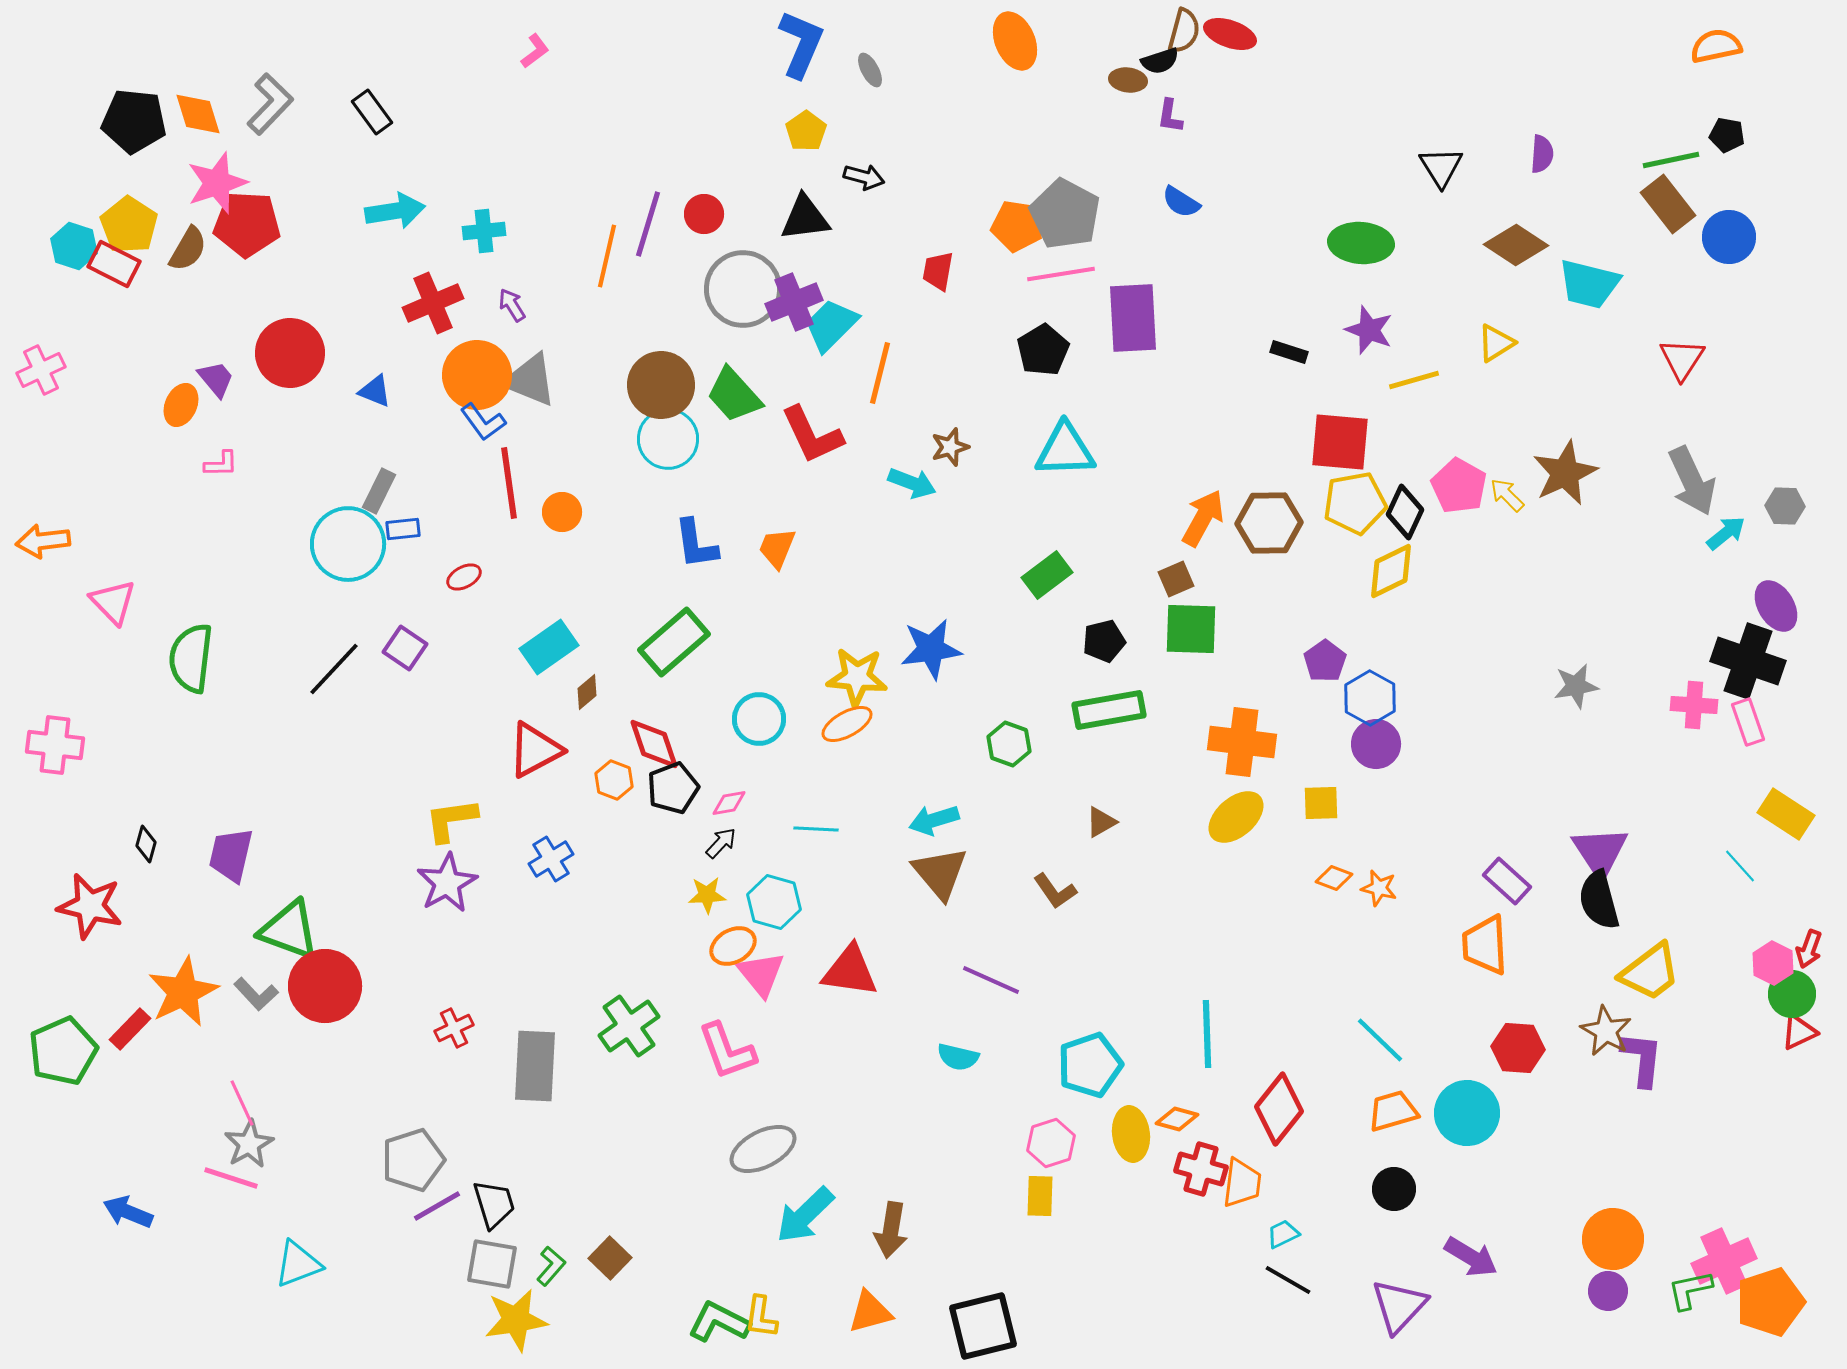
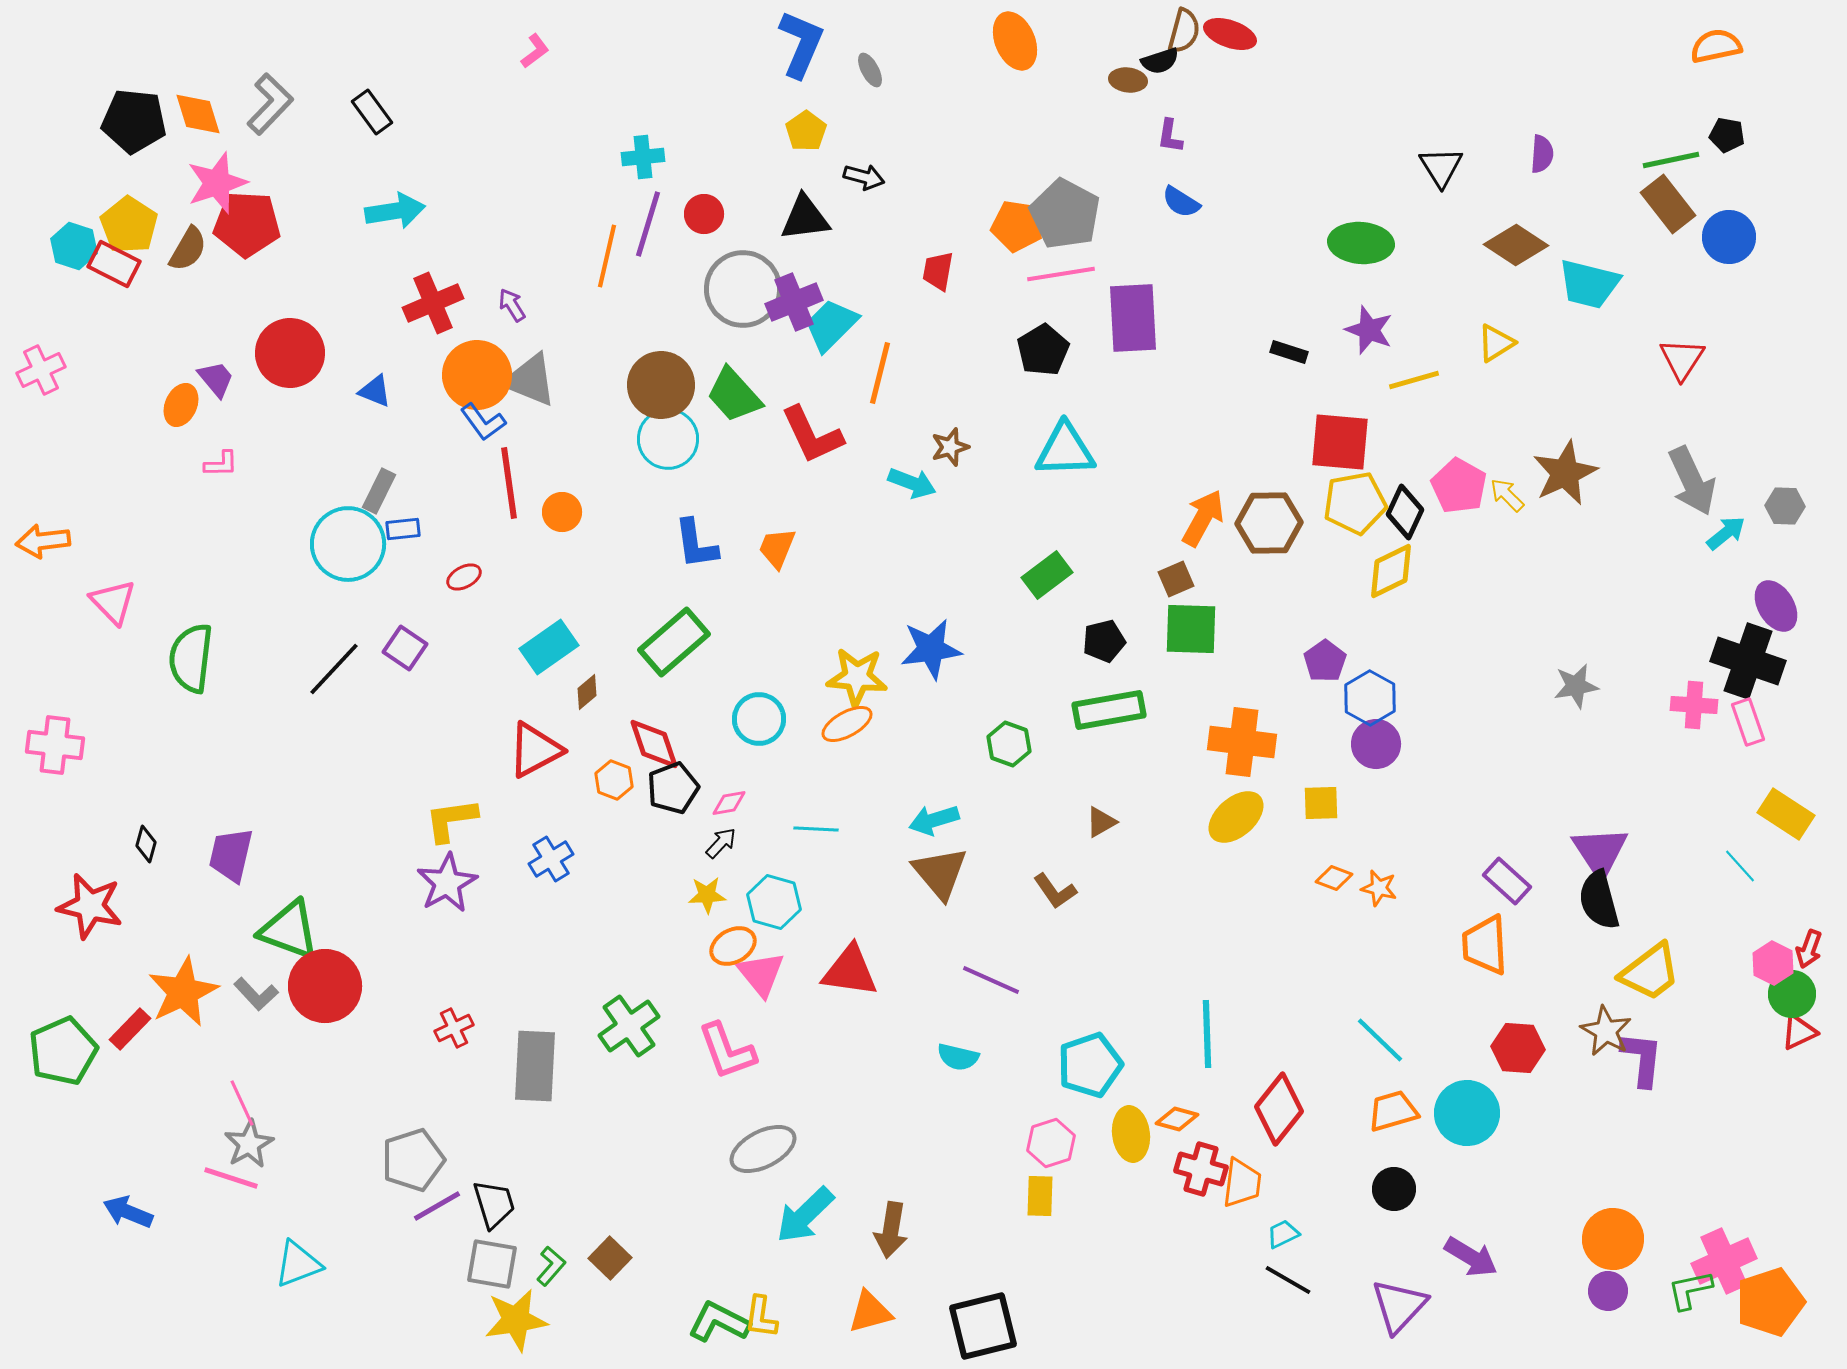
purple L-shape at (1170, 116): moved 20 px down
cyan cross at (484, 231): moved 159 px right, 74 px up
